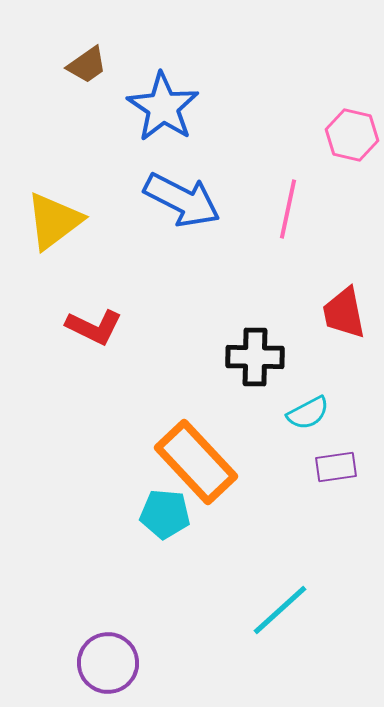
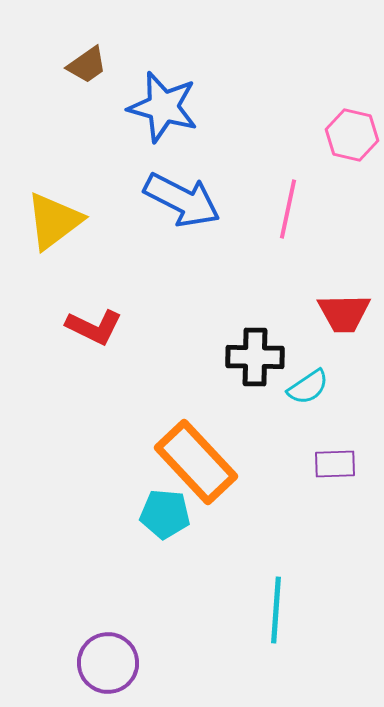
blue star: rotated 18 degrees counterclockwise
red trapezoid: rotated 80 degrees counterclockwise
cyan semicircle: moved 26 px up; rotated 6 degrees counterclockwise
purple rectangle: moved 1 px left, 3 px up; rotated 6 degrees clockwise
cyan line: moved 4 px left; rotated 44 degrees counterclockwise
